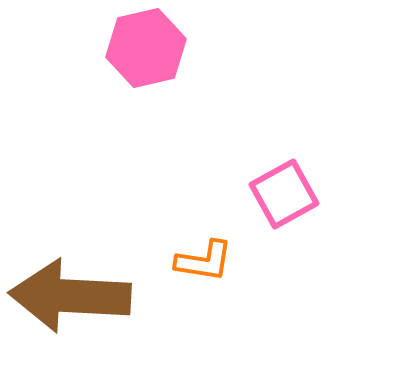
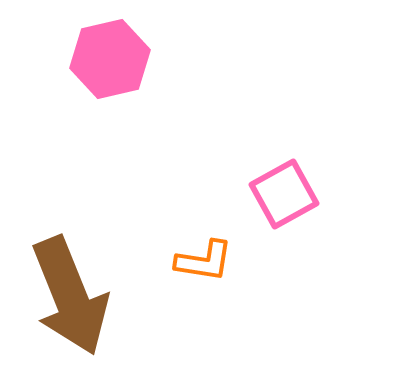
pink hexagon: moved 36 px left, 11 px down
brown arrow: rotated 115 degrees counterclockwise
